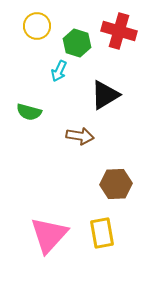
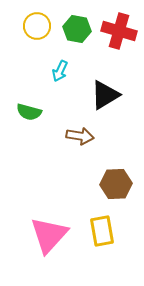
green hexagon: moved 14 px up; rotated 8 degrees counterclockwise
cyan arrow: moved 1 px right
yellow rectangle: moved 2 px up
